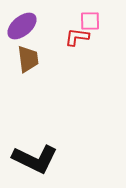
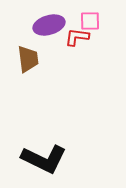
purple ellipse: moved 27 px right, 1 px up; rotated 24 degrees clockwise
black L-shape: moved 9 px right
